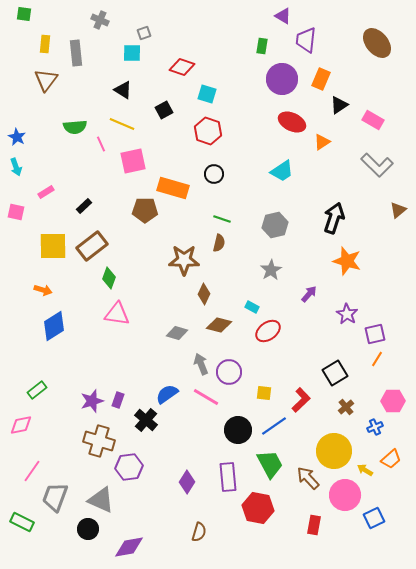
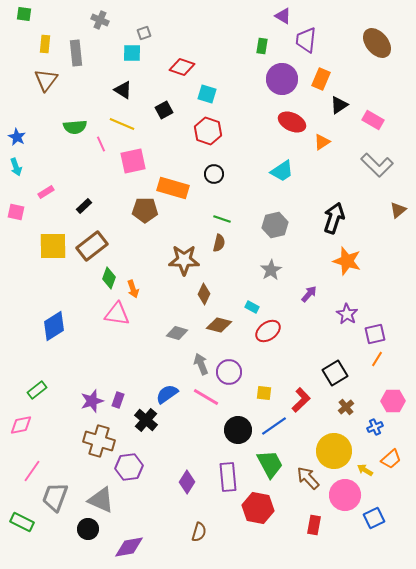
orange arrow at (43, 290): moved 90 px right, 1 px up; rotated 54 degrees clockwise
